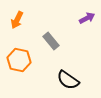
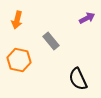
orange arrow: rotated 12 degrees counterclockwise
black semicircle: moved 10 px right, 1 px up; rotated 30 degrees clockwise
